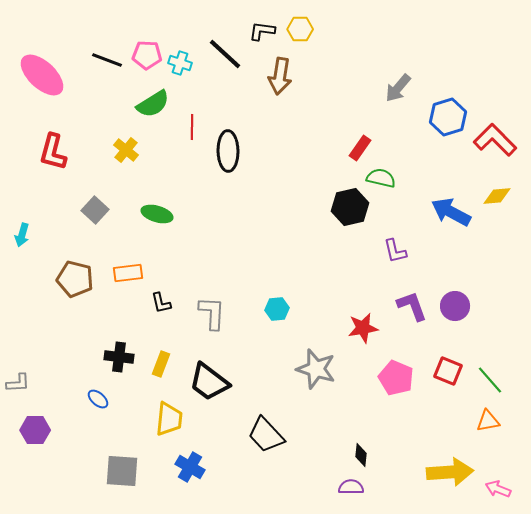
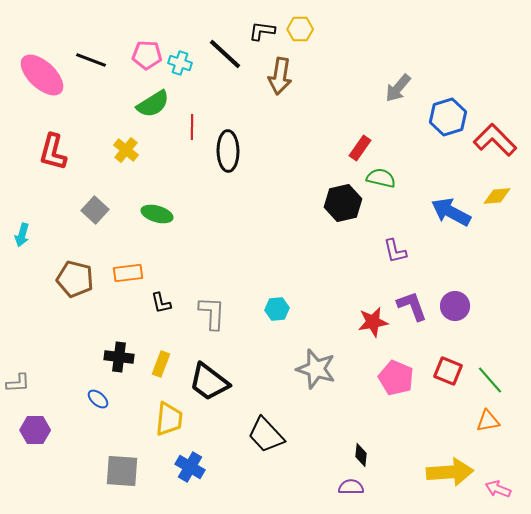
black line at (107, 60): moved 16 px left
black hexagon at (350, 207): moved 7 px left, 4 px up
red star at (363, 328): moved 10 px right, 6 px up
